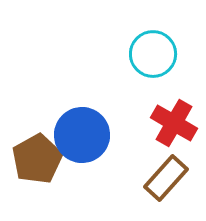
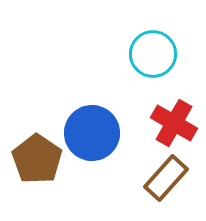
blue circle: moved 10 px right, 2 px up
brown pentagon: rotated 9 degrees counterclockwise
